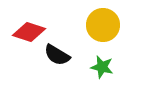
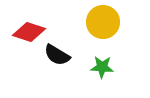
yellow circle: moved 3 px up
green star: rotated 10 degrees counterclockwise
